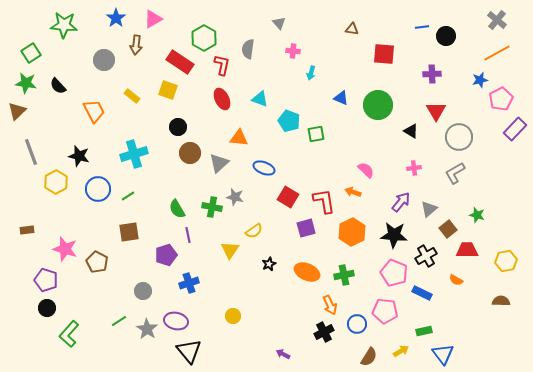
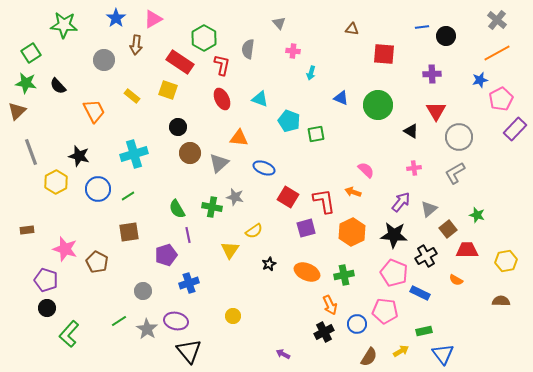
blue rectangle at (422, 293): moved 2 px left
